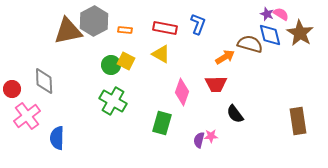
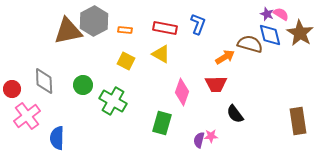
green circle: moved 28 px left, 20 px down
